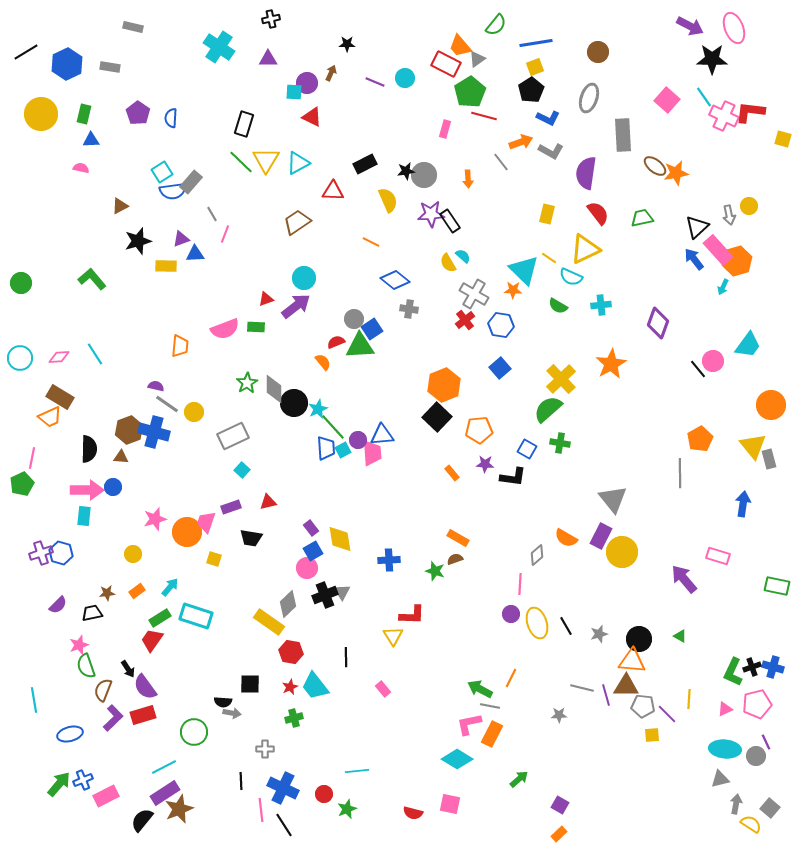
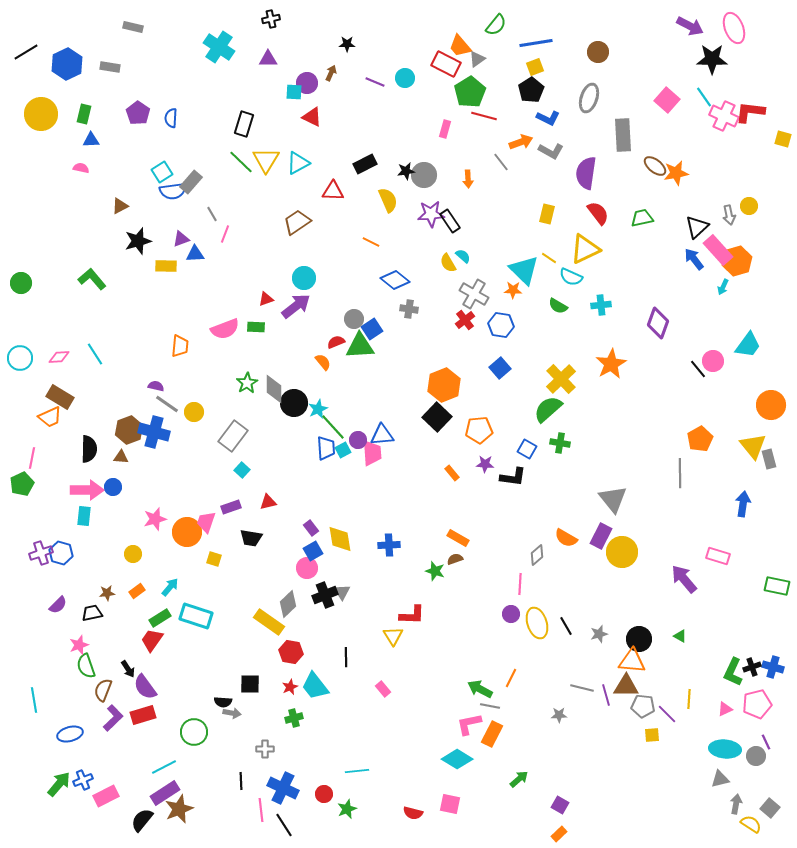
gray rectangle at (233, 436): rotated 28 degrees counterclockwise
blue cross at (389, 560): moved 15 px up
